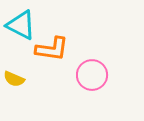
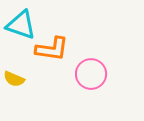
cyan triangle: rotated 8 degrees counterclockwise
pink circle: moved 1 px left, 1 px up
